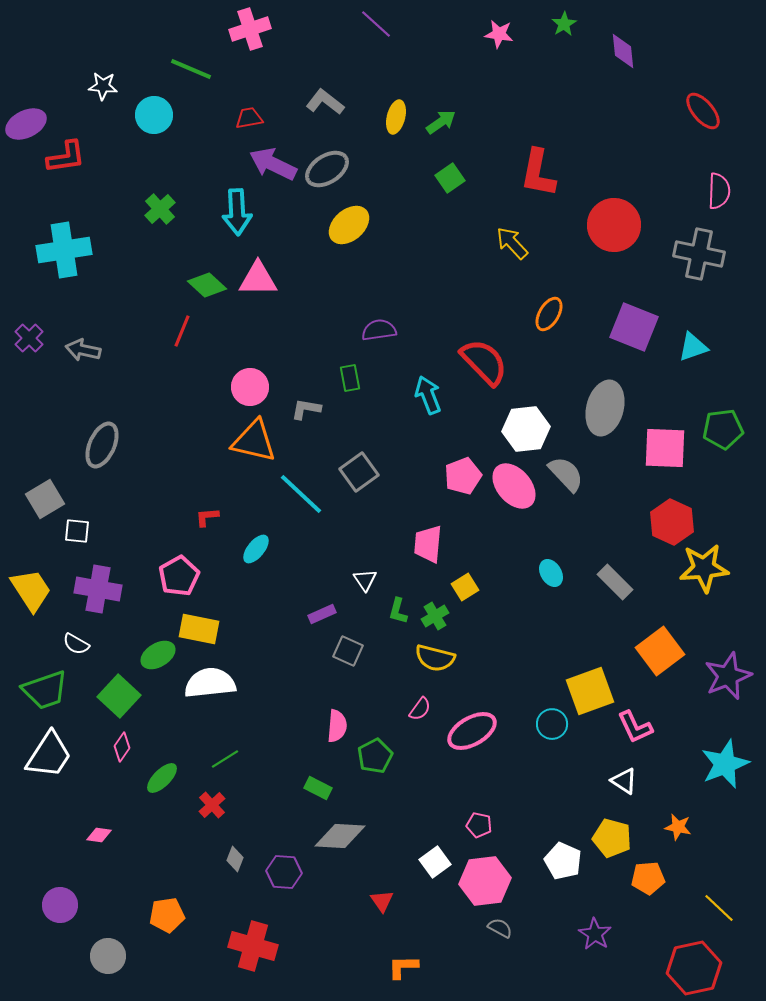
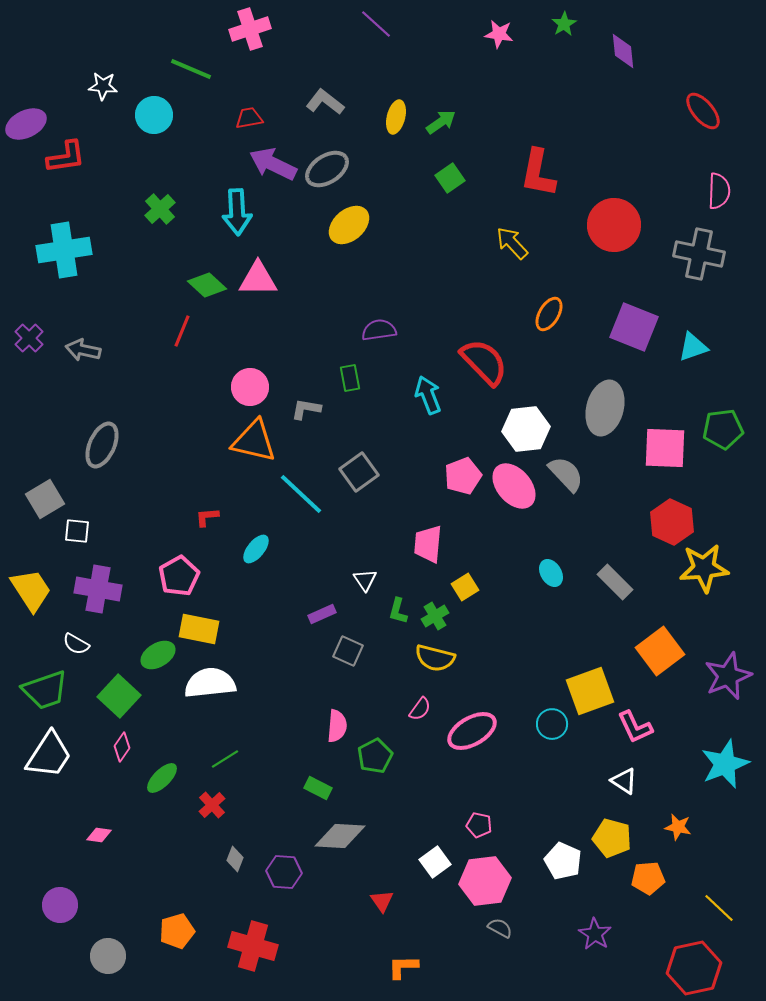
orange pentagon at (167, 915): moved 10 px right, 16 px down; rotated 8 degrees counterclockwise
